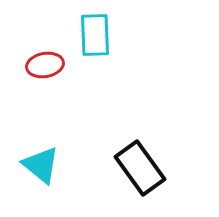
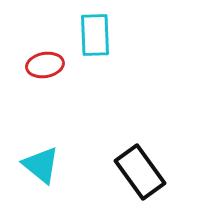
black rectangle: moved 4 px down
